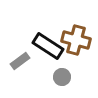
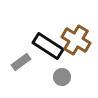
brown cross: rotated 16 degrees clockwise
gray rectangle: moved 1 px right, 1 px down
